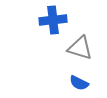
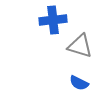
gray triangle: moved 2 px up
